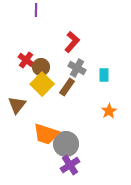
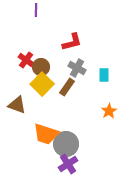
red L-shape: rotated 35 degrees clockwise
brown triangle: rotated 48 degrees counterclockwise
purple cross: moved 2 px left, 1 px up
